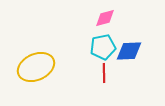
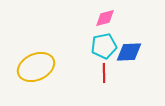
cyan pentagon: moved 1 px right, 1 px up
blue diamond: moved 1 px down
